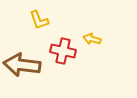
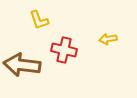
yellow arrow: moved 16 px right; rotated 24 degrees counterclockwise
red cross: moved 1 px right, 1 px up
